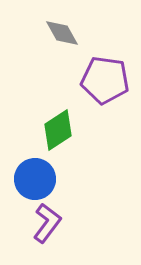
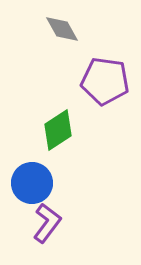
gray diamond: moved 4 px up
purple pentagon: moved 1 px down
blue circle: moved 3 px left, 4 px down
